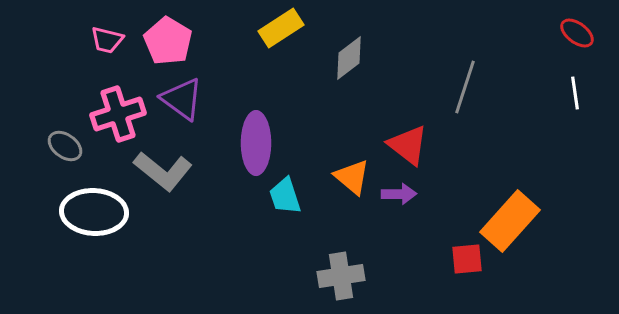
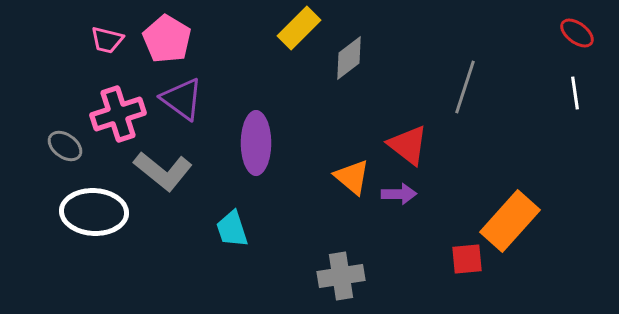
yellow rectangle: moved 18 px right; rotated 12 degrees counterclockwise
pink pentagon: moved 1 px left, 2 px up
cyan trapezoid: moved 53 px left, 33 px down
